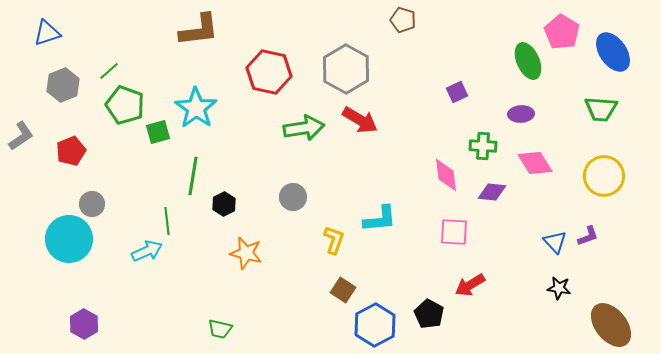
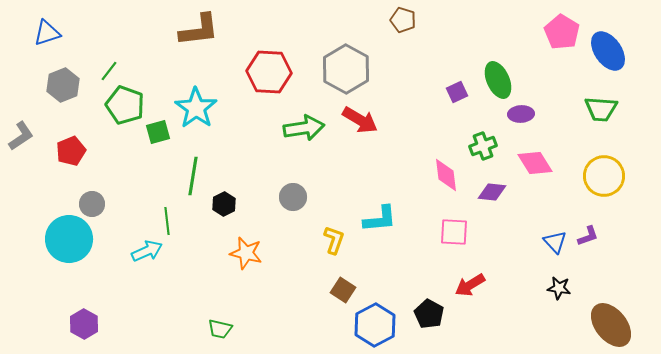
blue ellipse at (613, 52): moved 5 px left, 1 px up
green ellipse at (528, 61): moved 30 px left, 19 px down
green line at (109, 71): rotated 10 degrees counterclockwise
red hexagon at (269, 72): rotated 9 degrees counterclockwise
green cross at (483, 146): rotated 24 degrees counterclockwise
